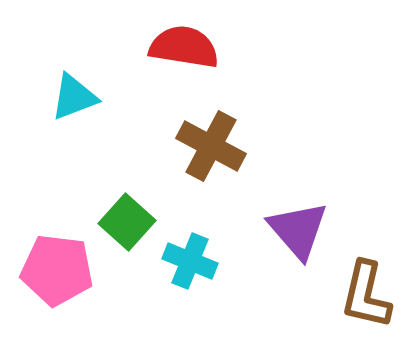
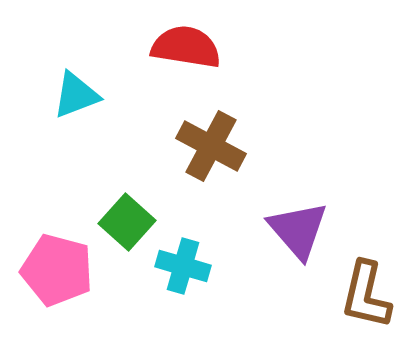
red semicircle: moved 2 px right
cyan triangle: moved 2 px right, 2 px up
cyan cross: moved 7 px left, 5 px down; rotated 6 degrees counterclockwise
pink pentagon: rotated 8 degrees clockwise
